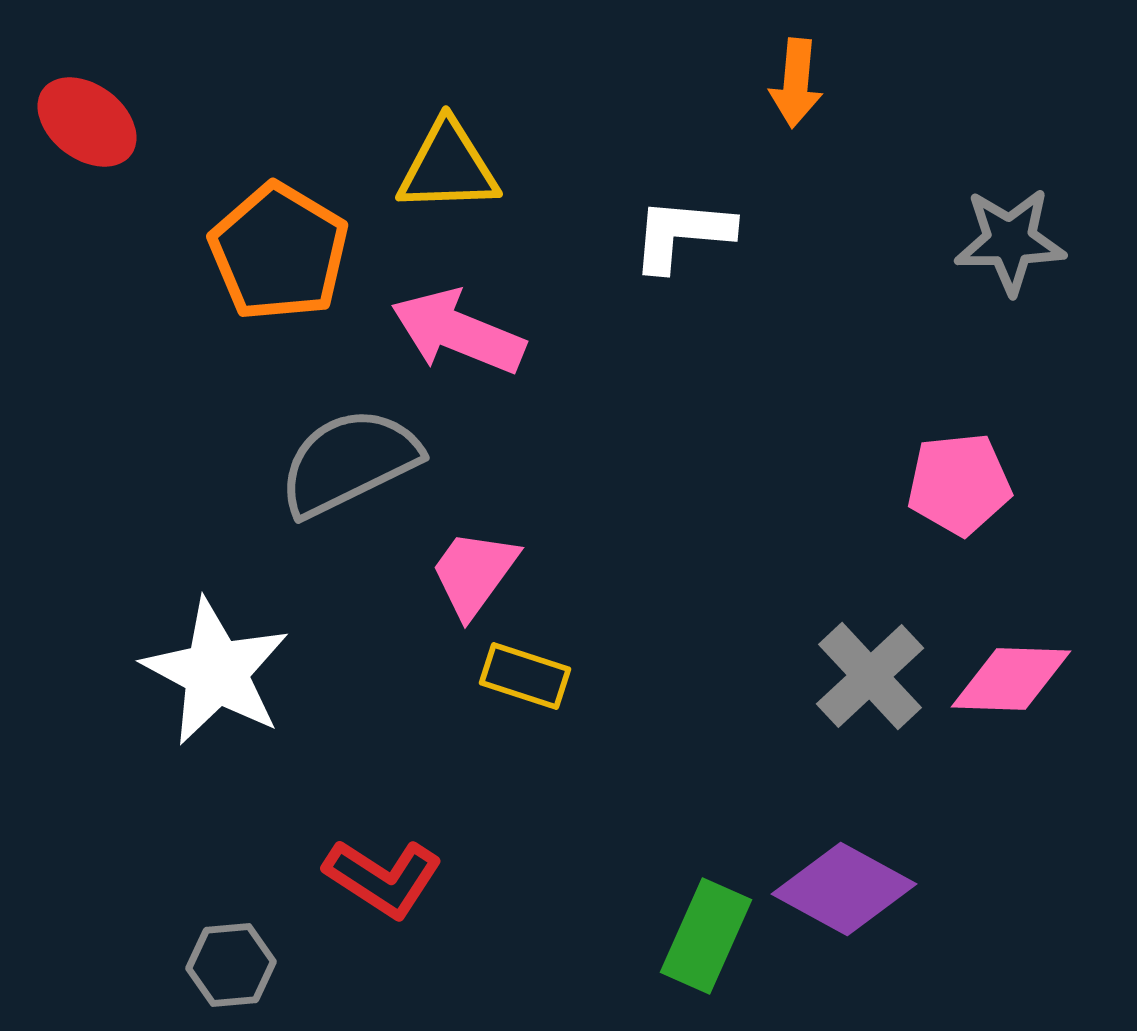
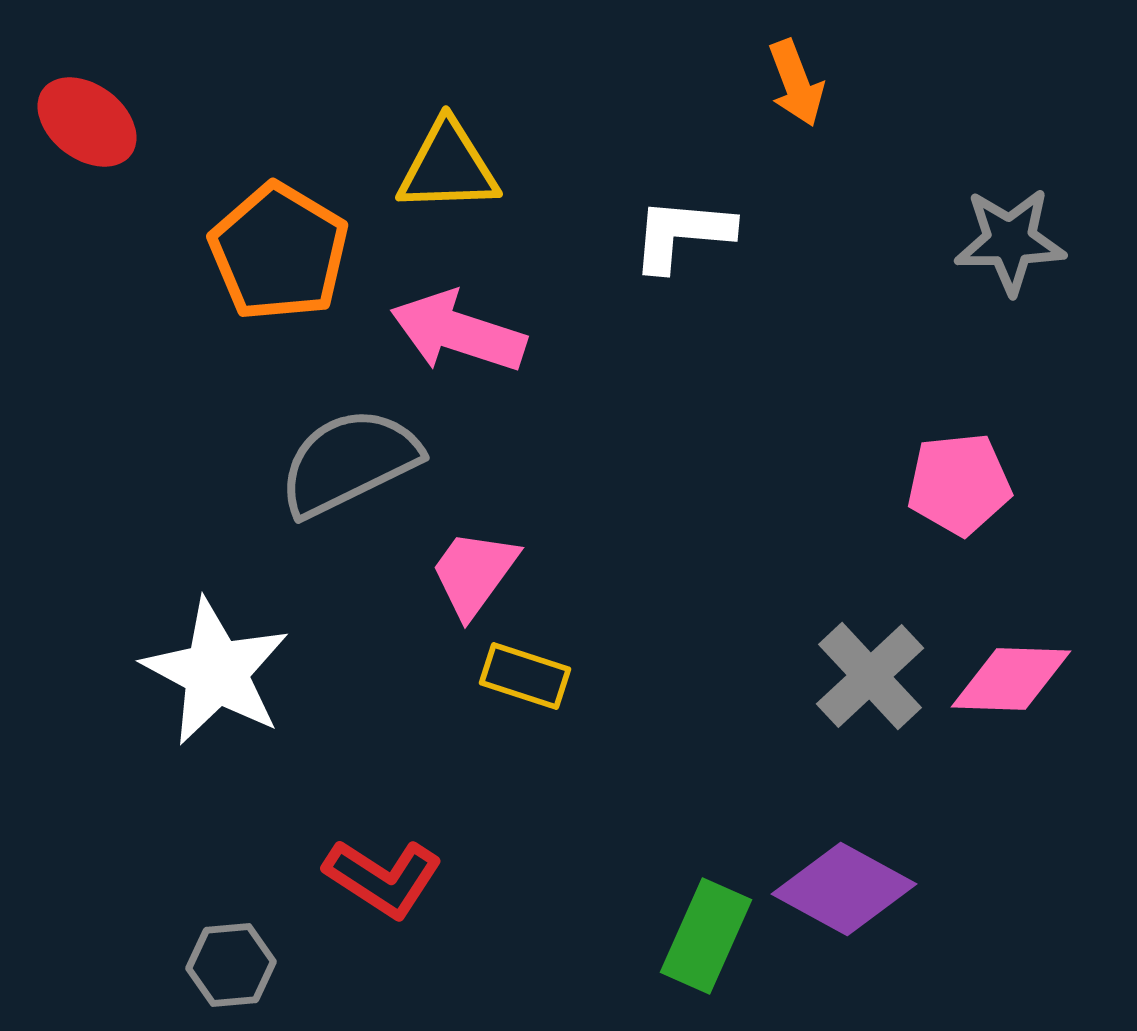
orange arrow: rotated 26 degrees counterclockwise
pink arrow: rotated 4 degrees counterclockwise
